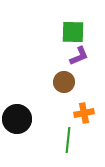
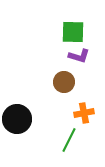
purple L-shape: rotated 40 degrees clockwise
green line: moved 1 px right; rotated 20 degrees clockwise
